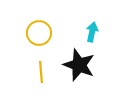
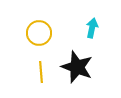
cyan arrow: moved 4 px up
black star: moved 2 px left, 2 px down
